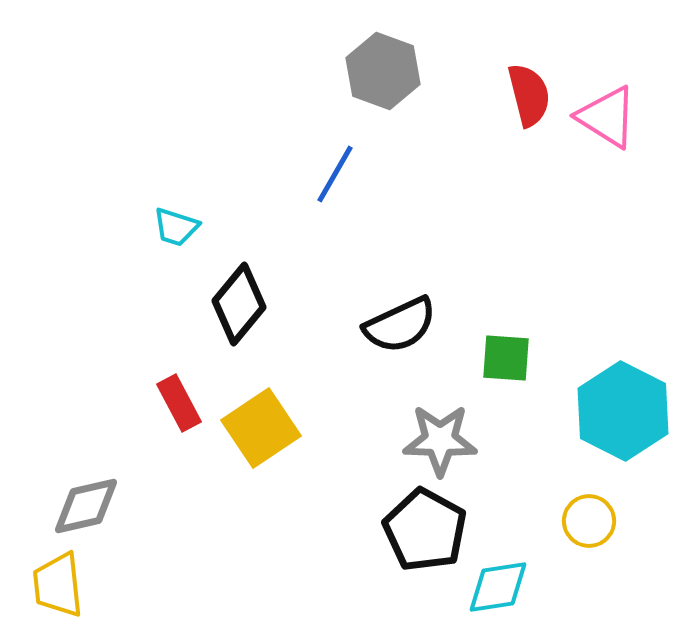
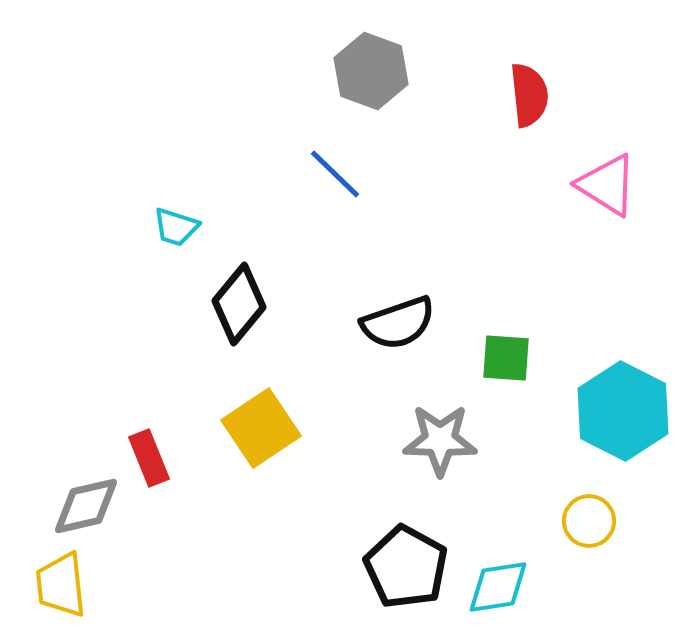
gray hexagon: moved 12 px left
red semicircle: rotated 8 degrees clockwise
pink triangle: moved 68 px down
blue line: rotated 76 degrees counterclockwise
black semicircle: moved 2 px left, 2 px up; rotated 6 degrees clockwise
red rectangle: moved 30 px left, 55 px down; rotated 6 degrees clockwise
black pentagon: moved 19 px left, 37 px down
yellow trapezoid: moved 3 px right
